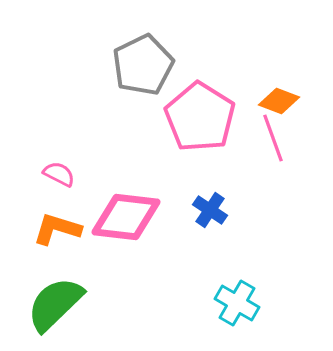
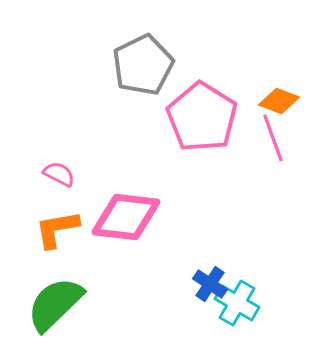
pink pentagon: moved 2 px right
blue cross: moved 74 px down
orange L-shape: rotated 27 degrees counterclockwise
